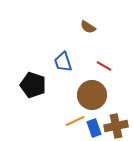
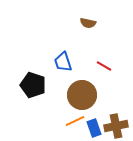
brown semicircle: moved 4 px up; rotated 21 degrees counterclockwise
brown circle: moved 10 px left
